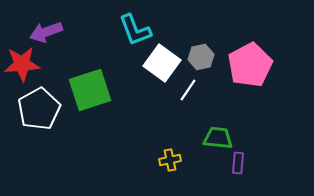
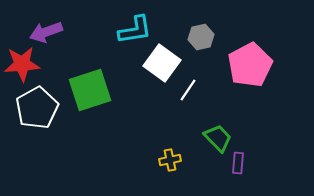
cyan L-shape: rotated 78 degrees counterclockwise
gray hexagon: moved 20 px up
white pentagon: moved 2 px left, 1 px up
green trapezoid: rotated 40 degrees clockwise
